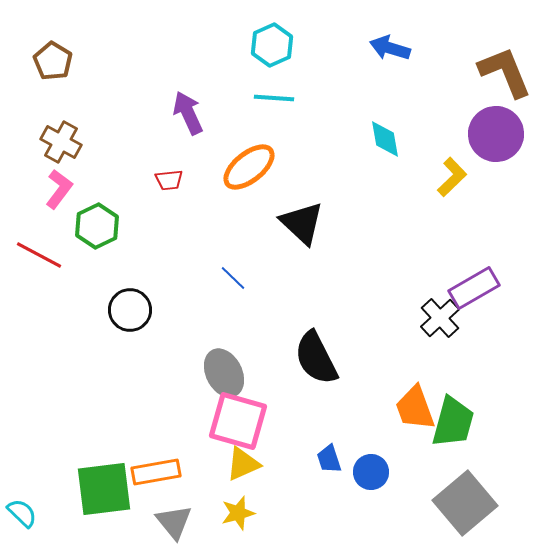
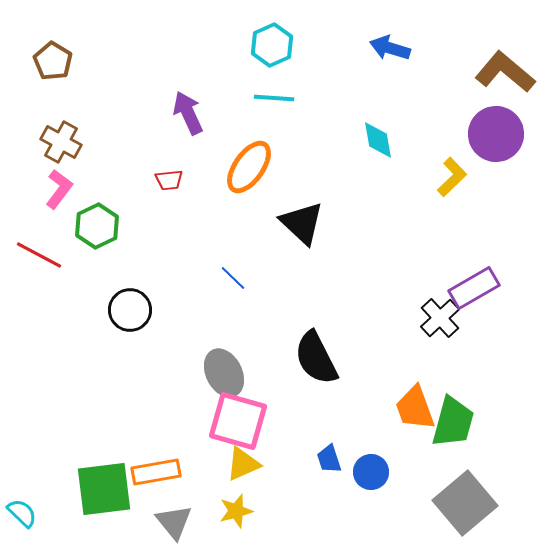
brown L-shape: rotated 28 degrees counterclockwise
cyan diamond: moved 7 px left, 1 px down
orange ellipse: rotated 16 degrees counterclockwise
yellow star: moved 2 px left, 2 px up
